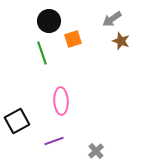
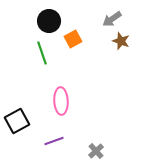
orange square: rotated 12 degrees counterclockwise
